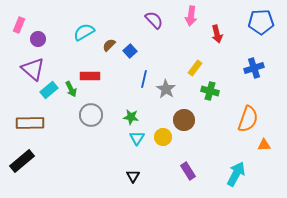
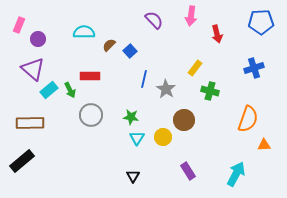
cyan semicircle: rotated 30 degrees clockwise
green arrow: moved 1 px left, 1 px down
